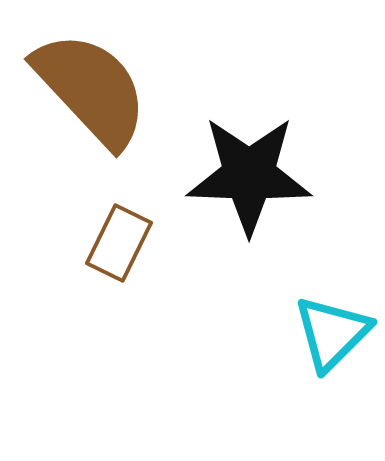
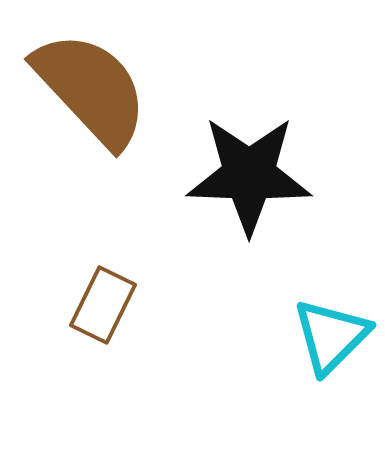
brown rectangle: moved 16 px left, 62 px down
cyan triangle: moved 1 px left, 3 px down
